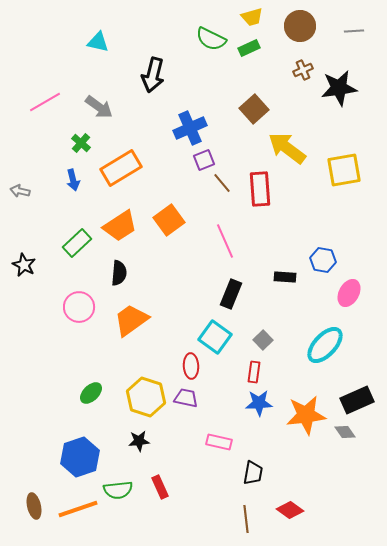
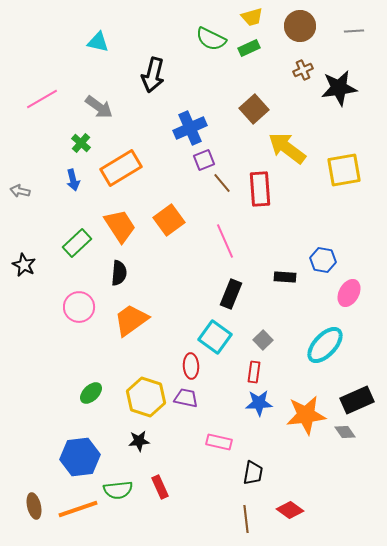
pink line at (45, 102): moved 3 px left, 3 px up
orange trapezoid at (120, 226): rotated 90 degrees counterclockwise
blue hexagon at (80, 457): rotated 12 degrees clockwise
